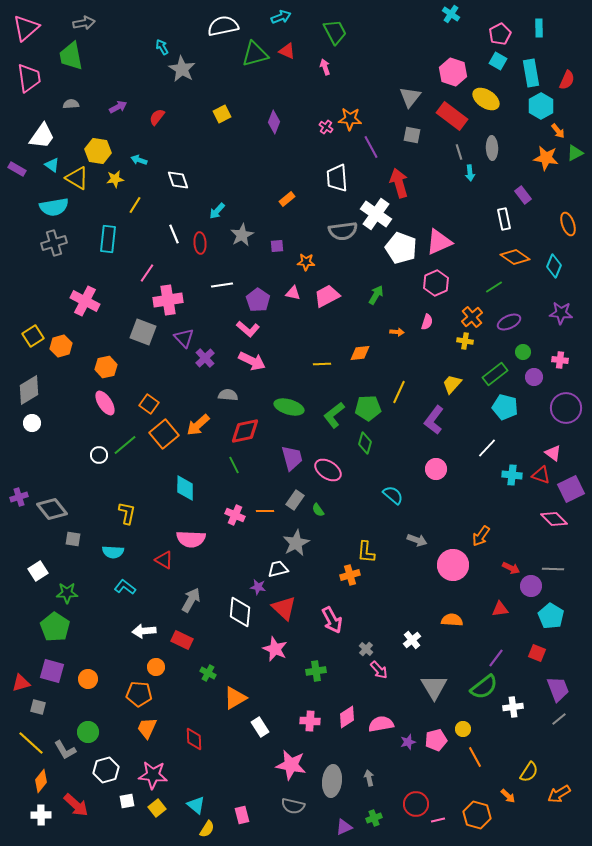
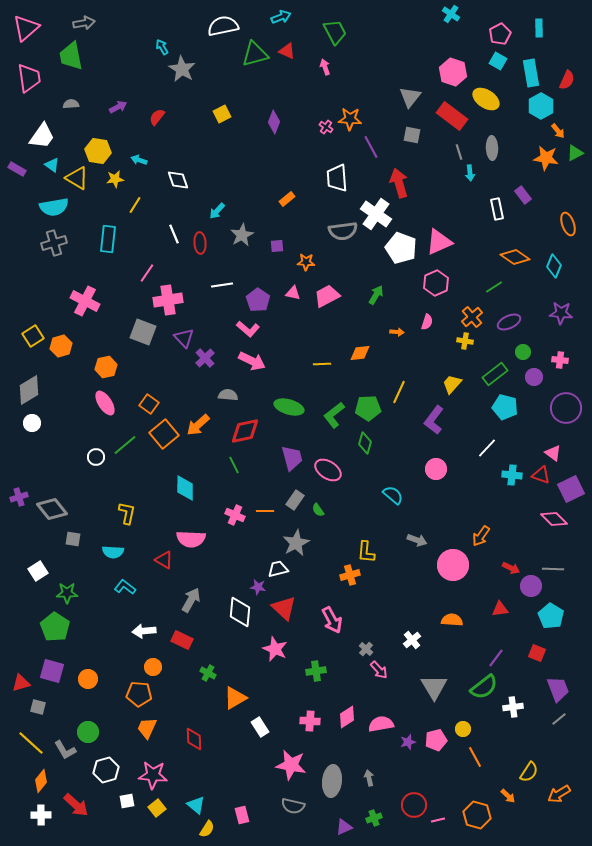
white rectangle at (504, 219): moved 7 px left, 10 px up
white circle at (99, 455): moved 3 px left, 2 px down
orange circle at (156, 667): moved 3 px left
red circle at (416, 804): moved 2 px left, 1 px down
